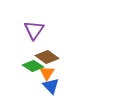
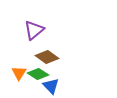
purple triangle: rotated 15 degrees clockwise
green diamond: moved 5 px right, 8 px down
orange triangle: moved 28 px left
